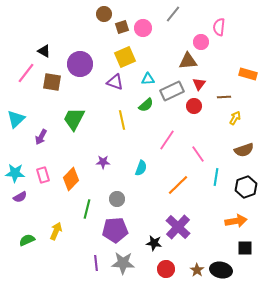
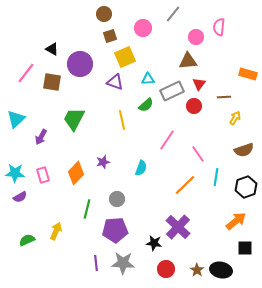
brown square at (122, 27): moved 12 px left, 9 px down
pink circle at (201, 42): moved 5 px left, 5 px up
black triangle at (44, 51): moved 8 px right, 2 px up
purple star at (103, 162): rotated 16 degrees counterclockwise
orange diamond at (71, 179): moved 5 px right, 6 px up
orange line at (178, 185): moved 7 px right
orange arrow at (236, 221): rotated 30 degrees counterclockwise
